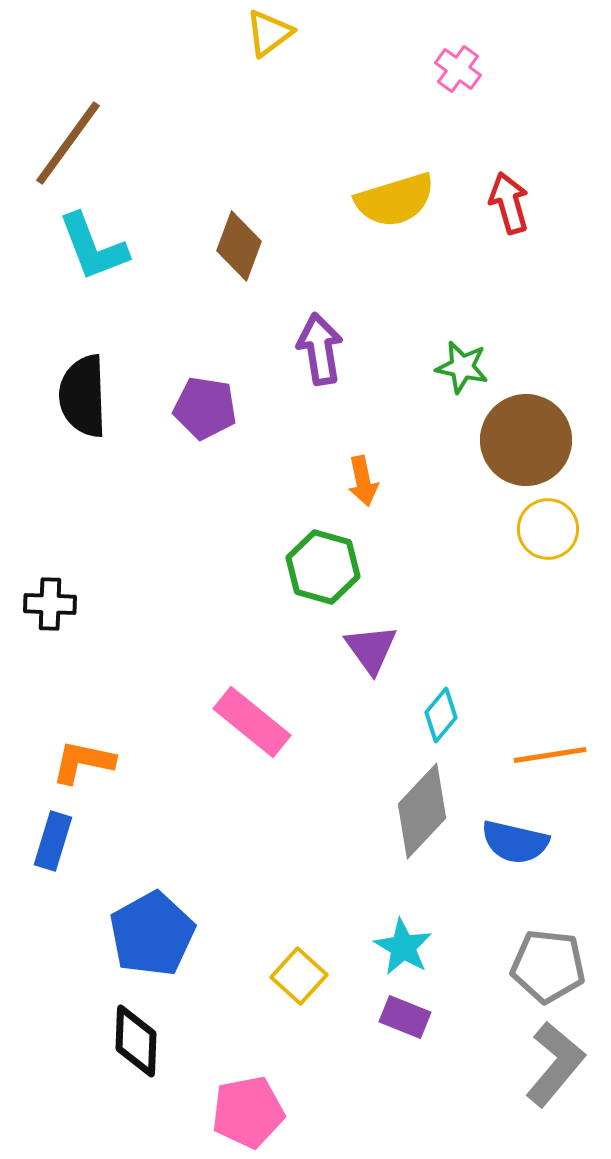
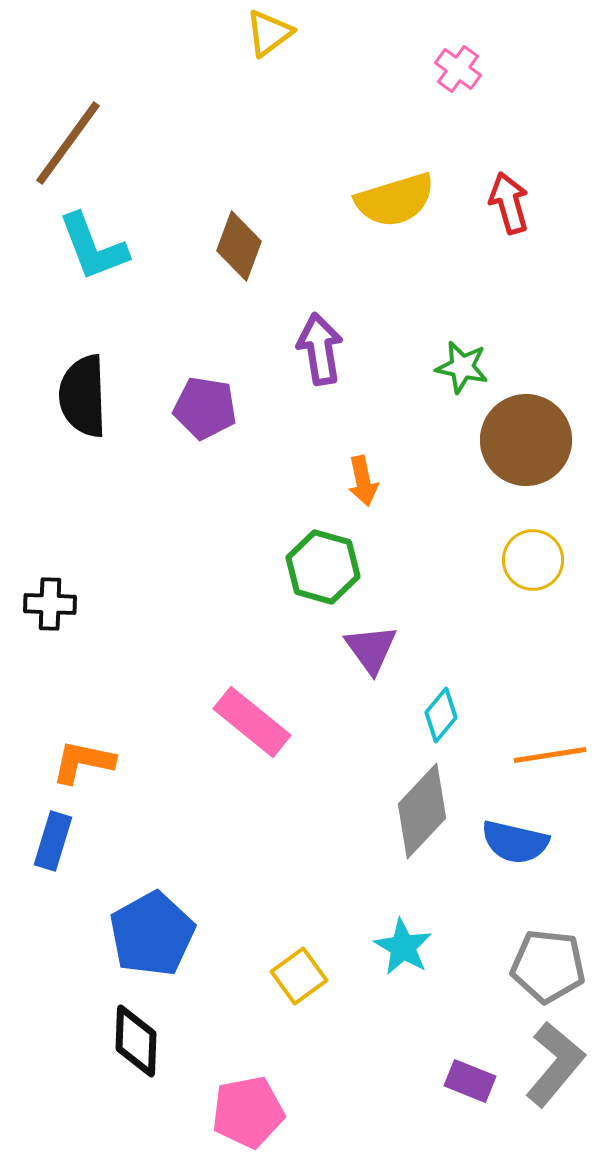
yellow circle: moved 15 px left, 31 px down
yellow square: rotated 12 degrees clockwise
purple rectangle: moved 65 px right, 64 px down
